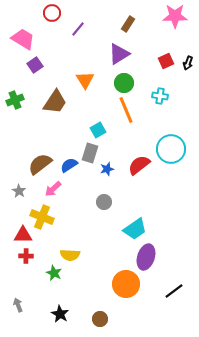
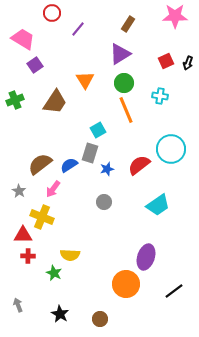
purple triangle: moved 1 px right
pink arrow: rotated 12 degrees counterclockwise
cyan trapezoid: moved 23 px right, 24 px up
red cross: moved 2 px right
